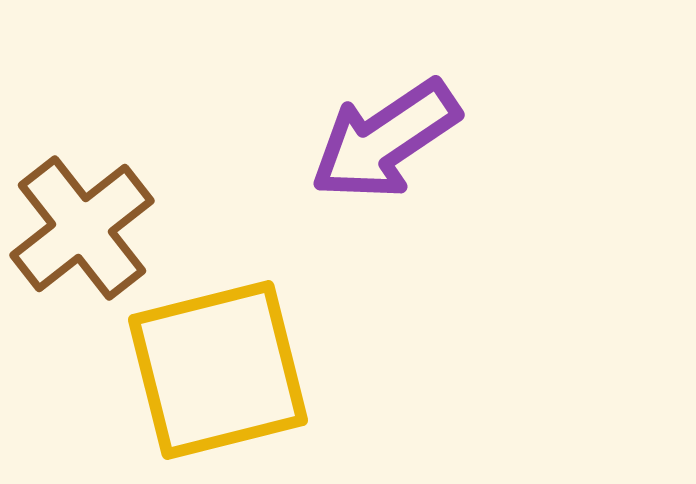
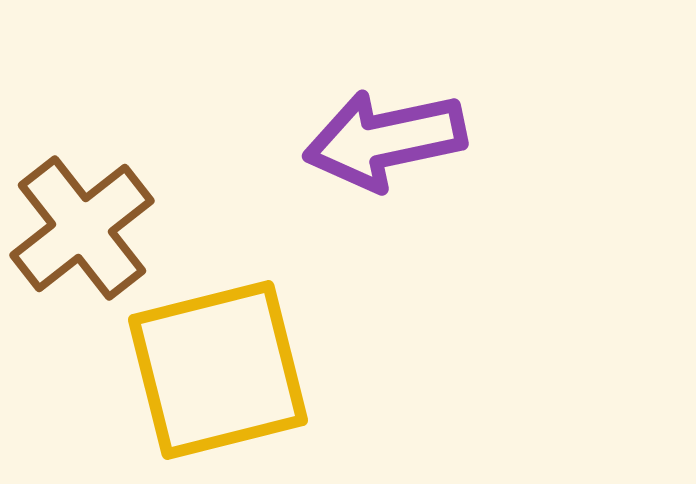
purple arrow: rotated 22 degrees clockwise
